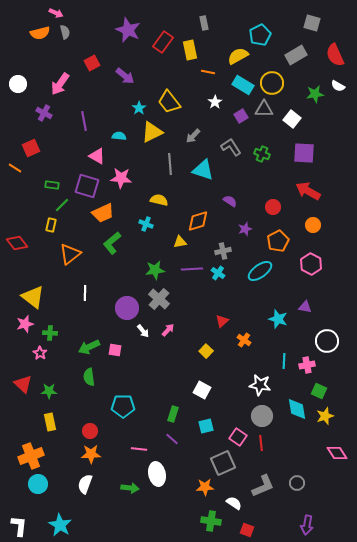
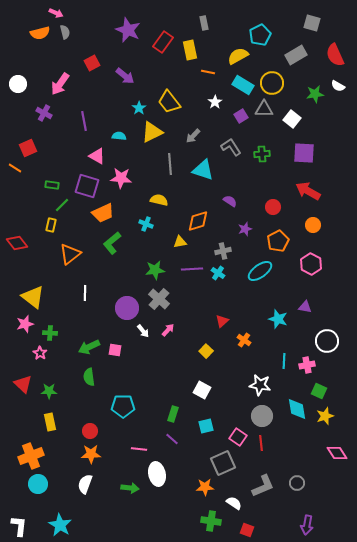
red square at (31, 148): moved 3 px left
green cross at (262, 154): rotated 28 degrees counterclockwise
